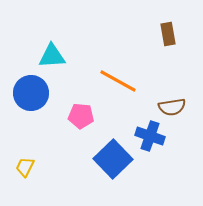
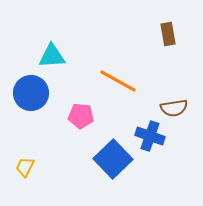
brown semicircle: moved 2 px right, 1 px down
